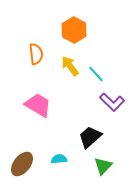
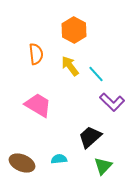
brown ellipse: moved 1 px up; rotated 75 degrees clockwise
